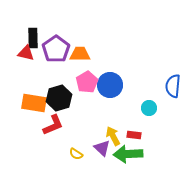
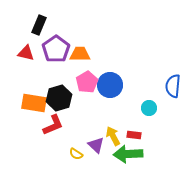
black rectangle: moved 6 px right, 13 px up; rotated 24 degrees clockwise
purple triangle: moved 6 px left, 3 px up
